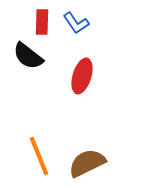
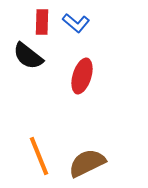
blue L-shape: rotated 16 degrees counterclockwise
